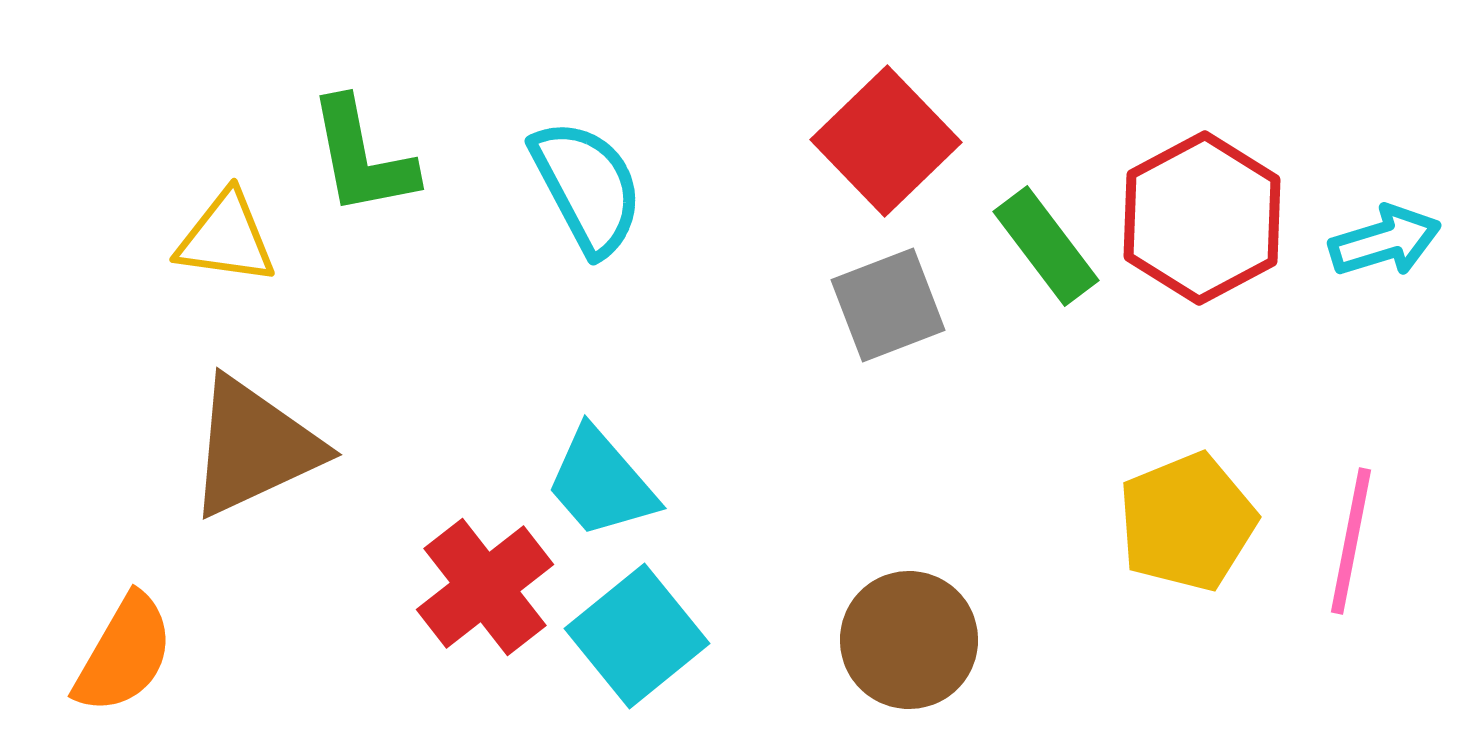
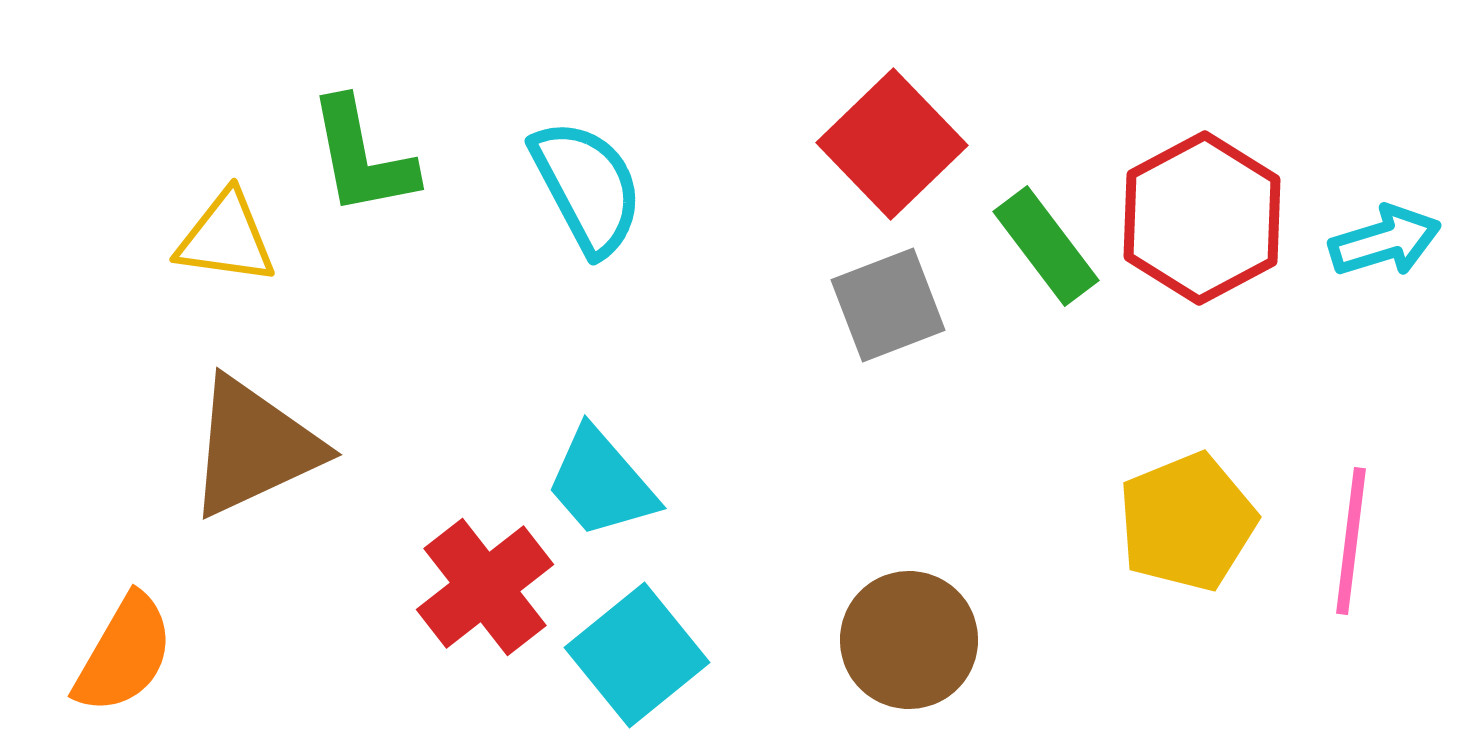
red square: moved 6 px right, 3 px down
pink line: rotated 4 degrees counterclockwise
cyan square: moved 19 px down
